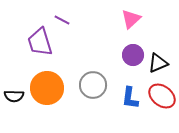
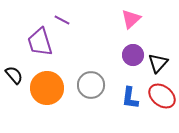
black triangle: rotated 25 degrees counterclockwise
gray circle: moved 2 px left
black semicircle: moved 21 px up; rotated 132 degrees counterclockwise
